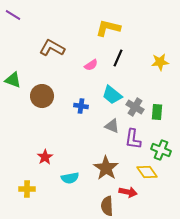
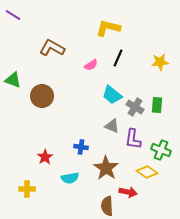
blue cross: moved 41 px down
green rectangle: moved 7 px up
yellow diamond: rotated 20 degrees counterclockwise
